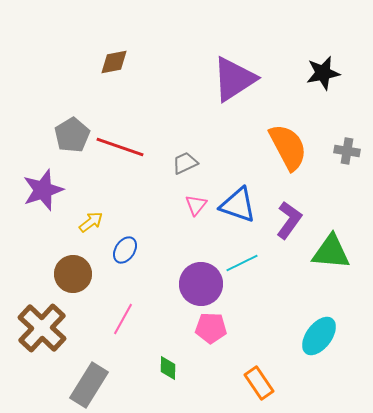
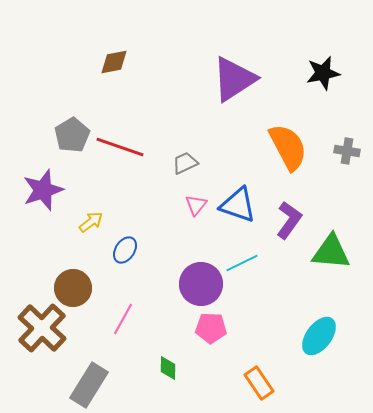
brown circle: moved 14 px down
